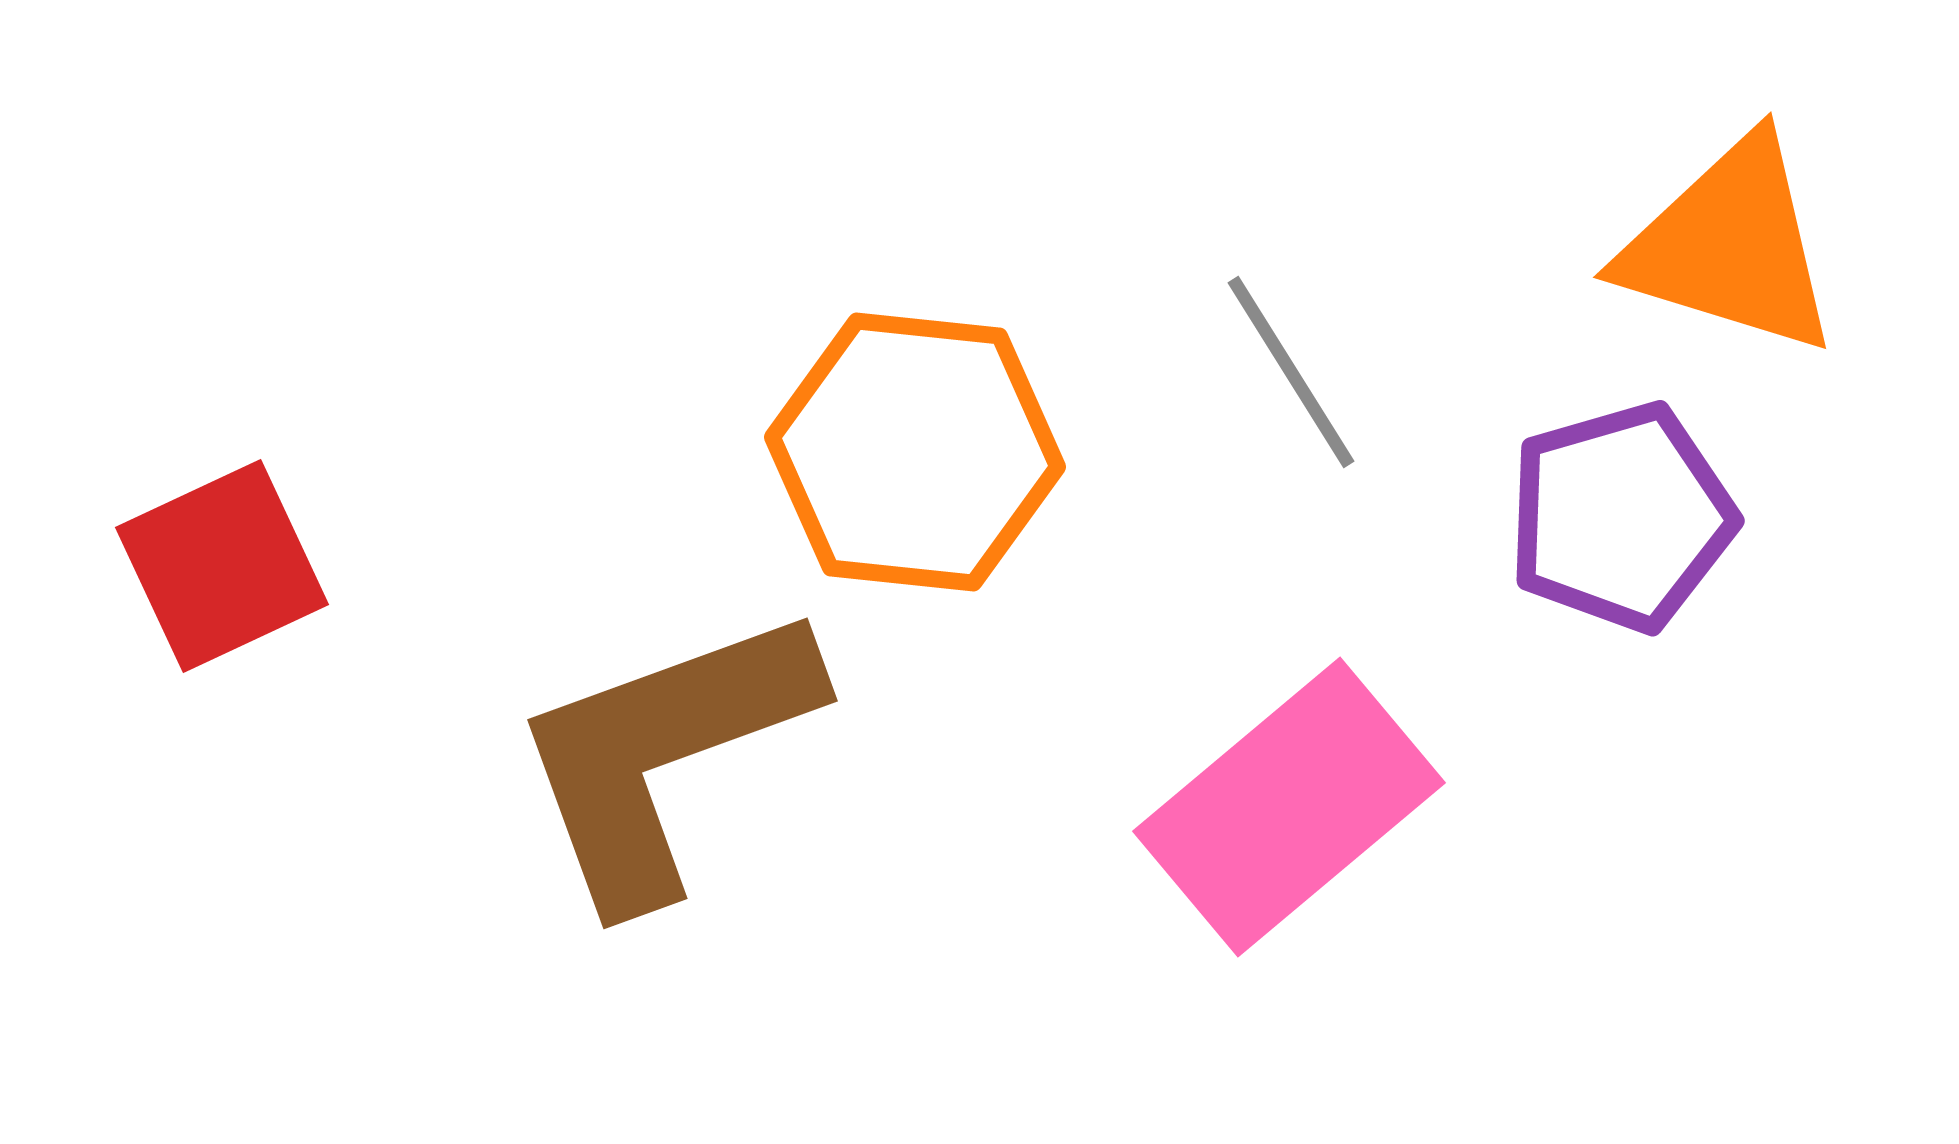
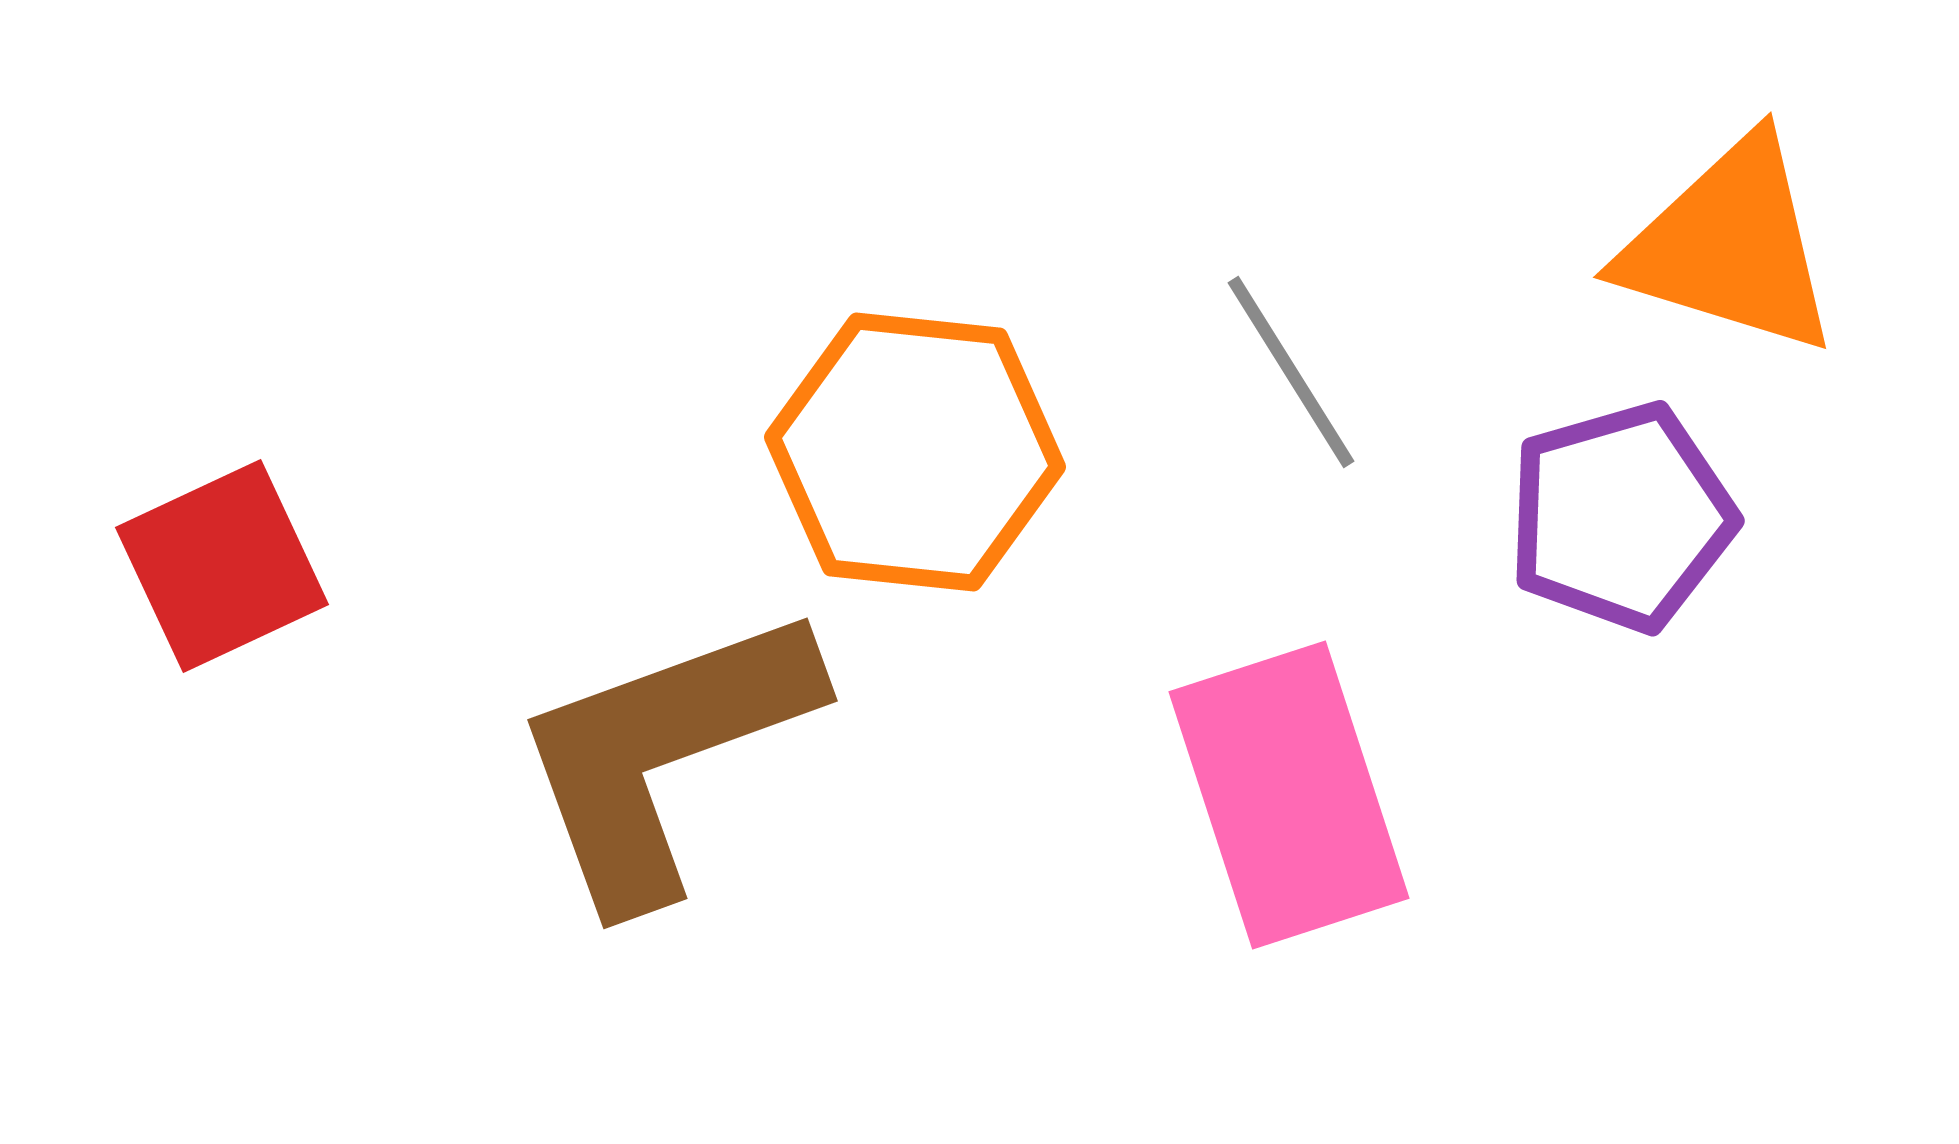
pink rectangle: moved 12 px up; rotated 68 degrees counterclockwise
